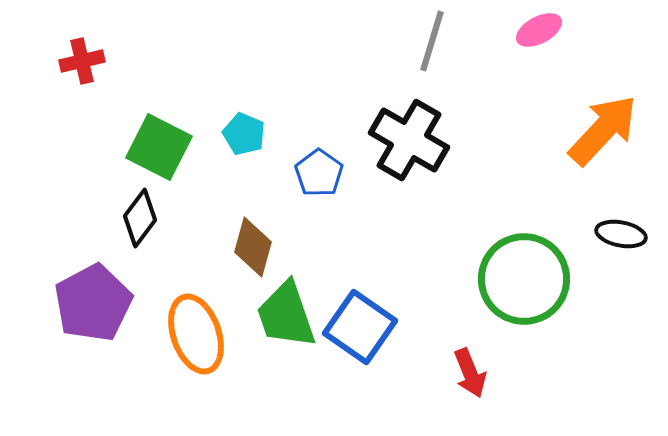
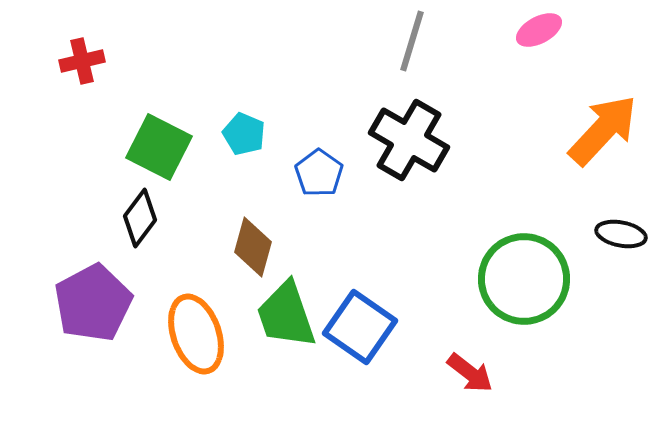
gray line: moved 20 px left
red arrow: rotated 30 degrees counterclockwise
